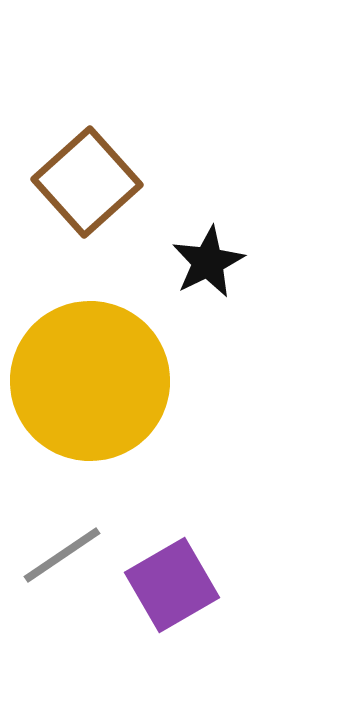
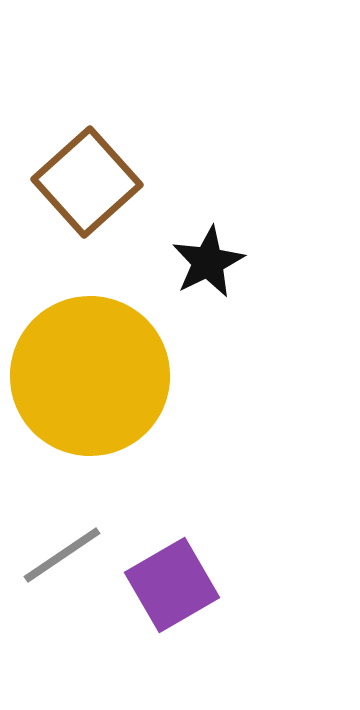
yellow circle: moved 5 px up
